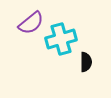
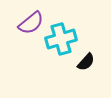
black semicircle: rotated 42 degrees clockwise
